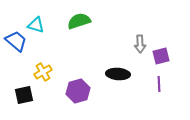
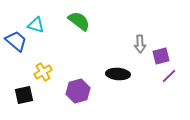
green semicircle: rotated 55 degrees clockwise
purple line: moved 10 px right, 8 px up; rotated 49 degrees clockwise
